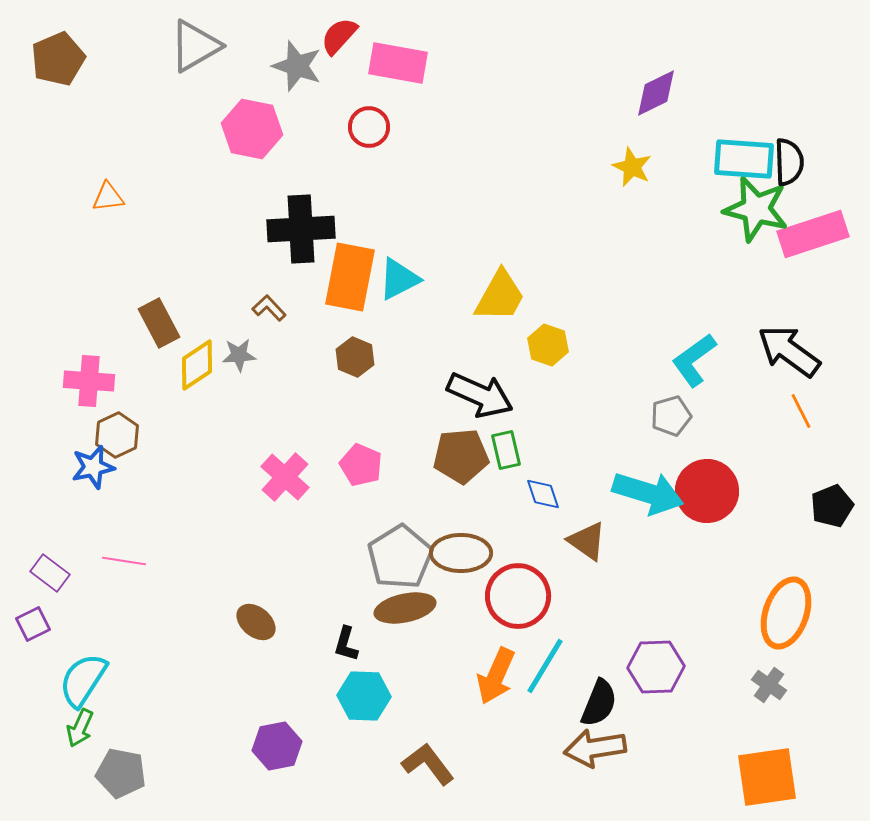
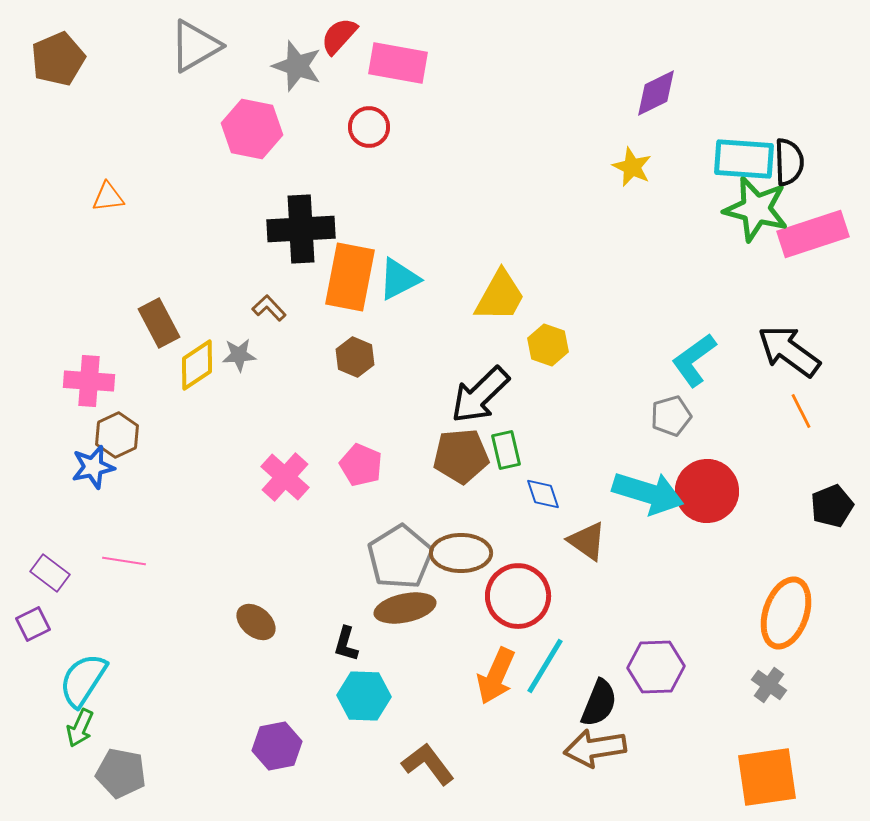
black arrow at (480, 395): rotated 112 degrees clockwise
